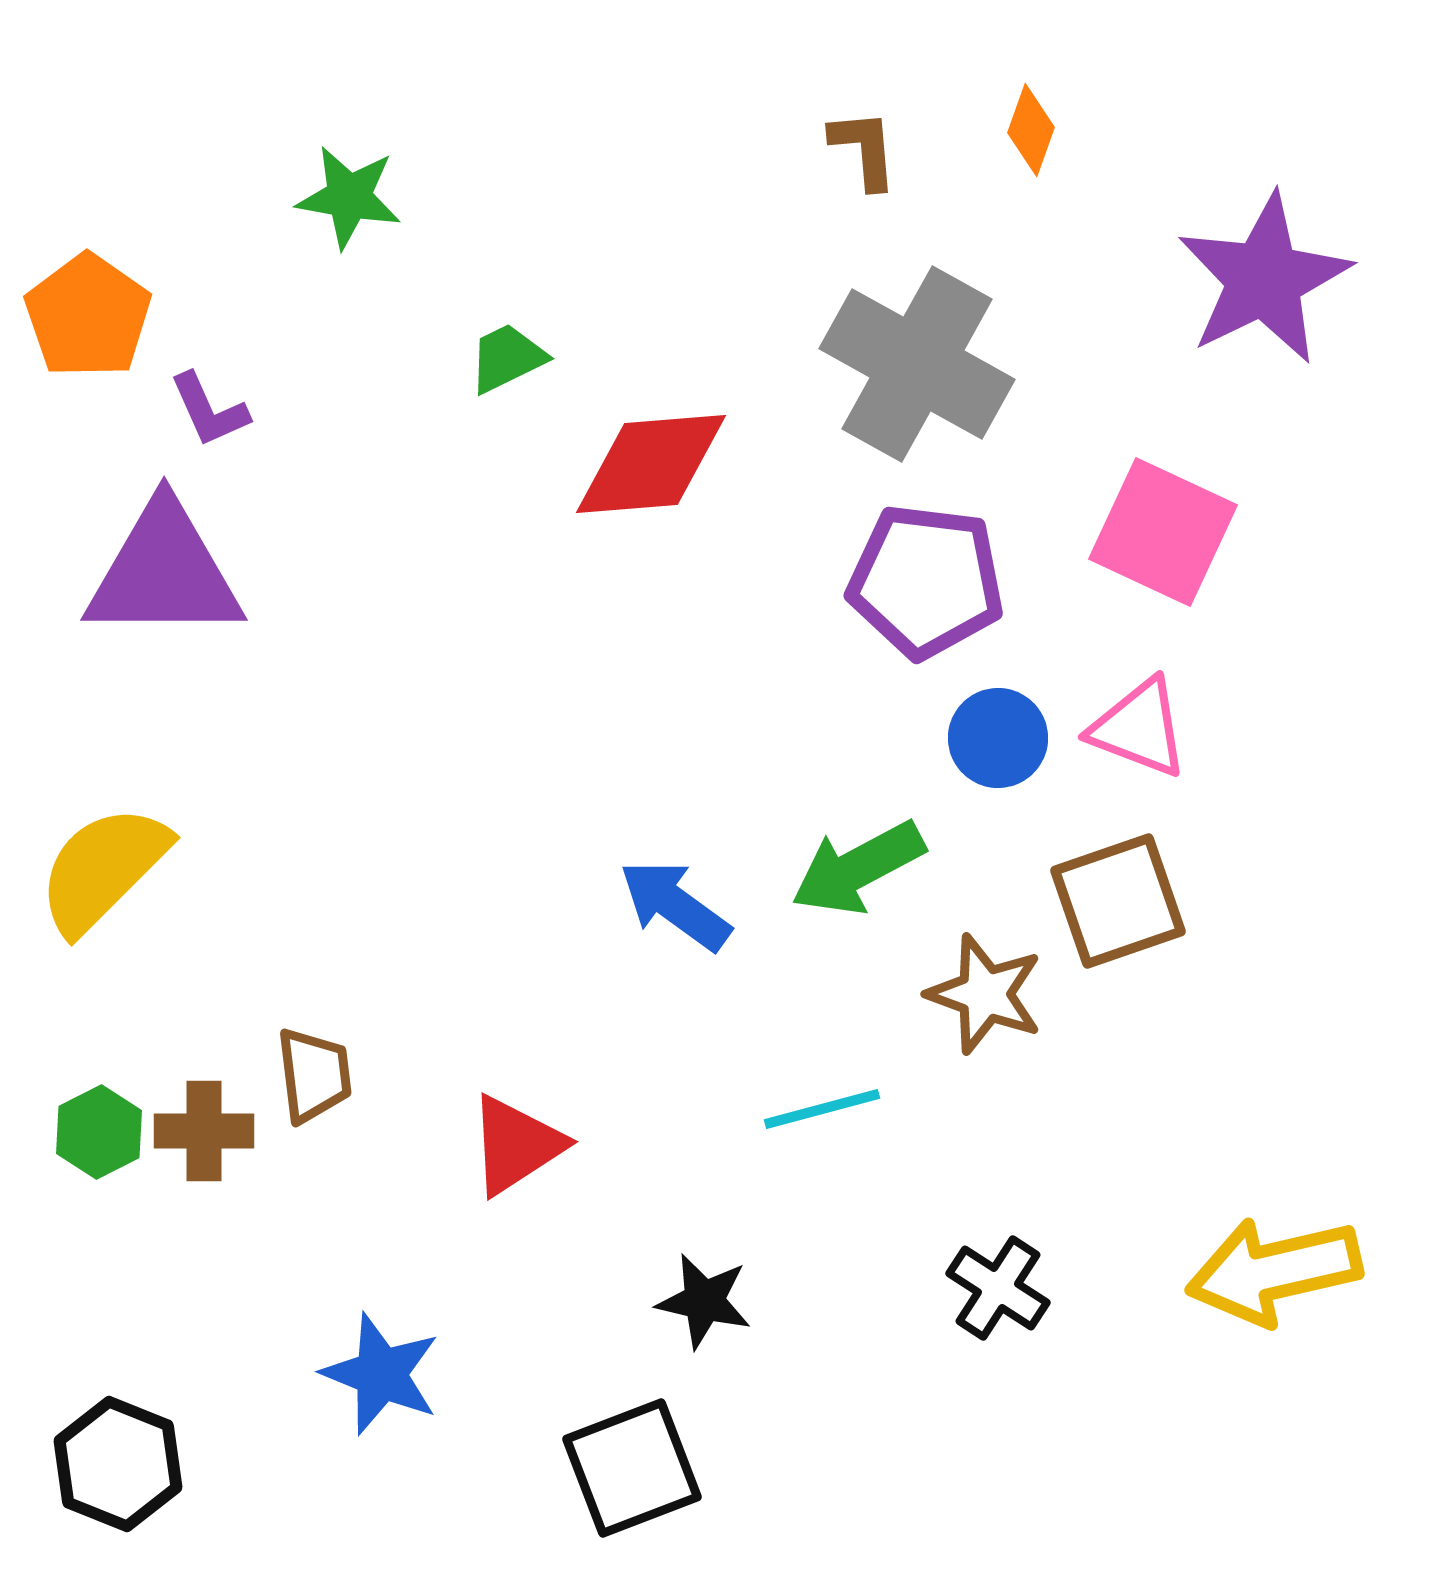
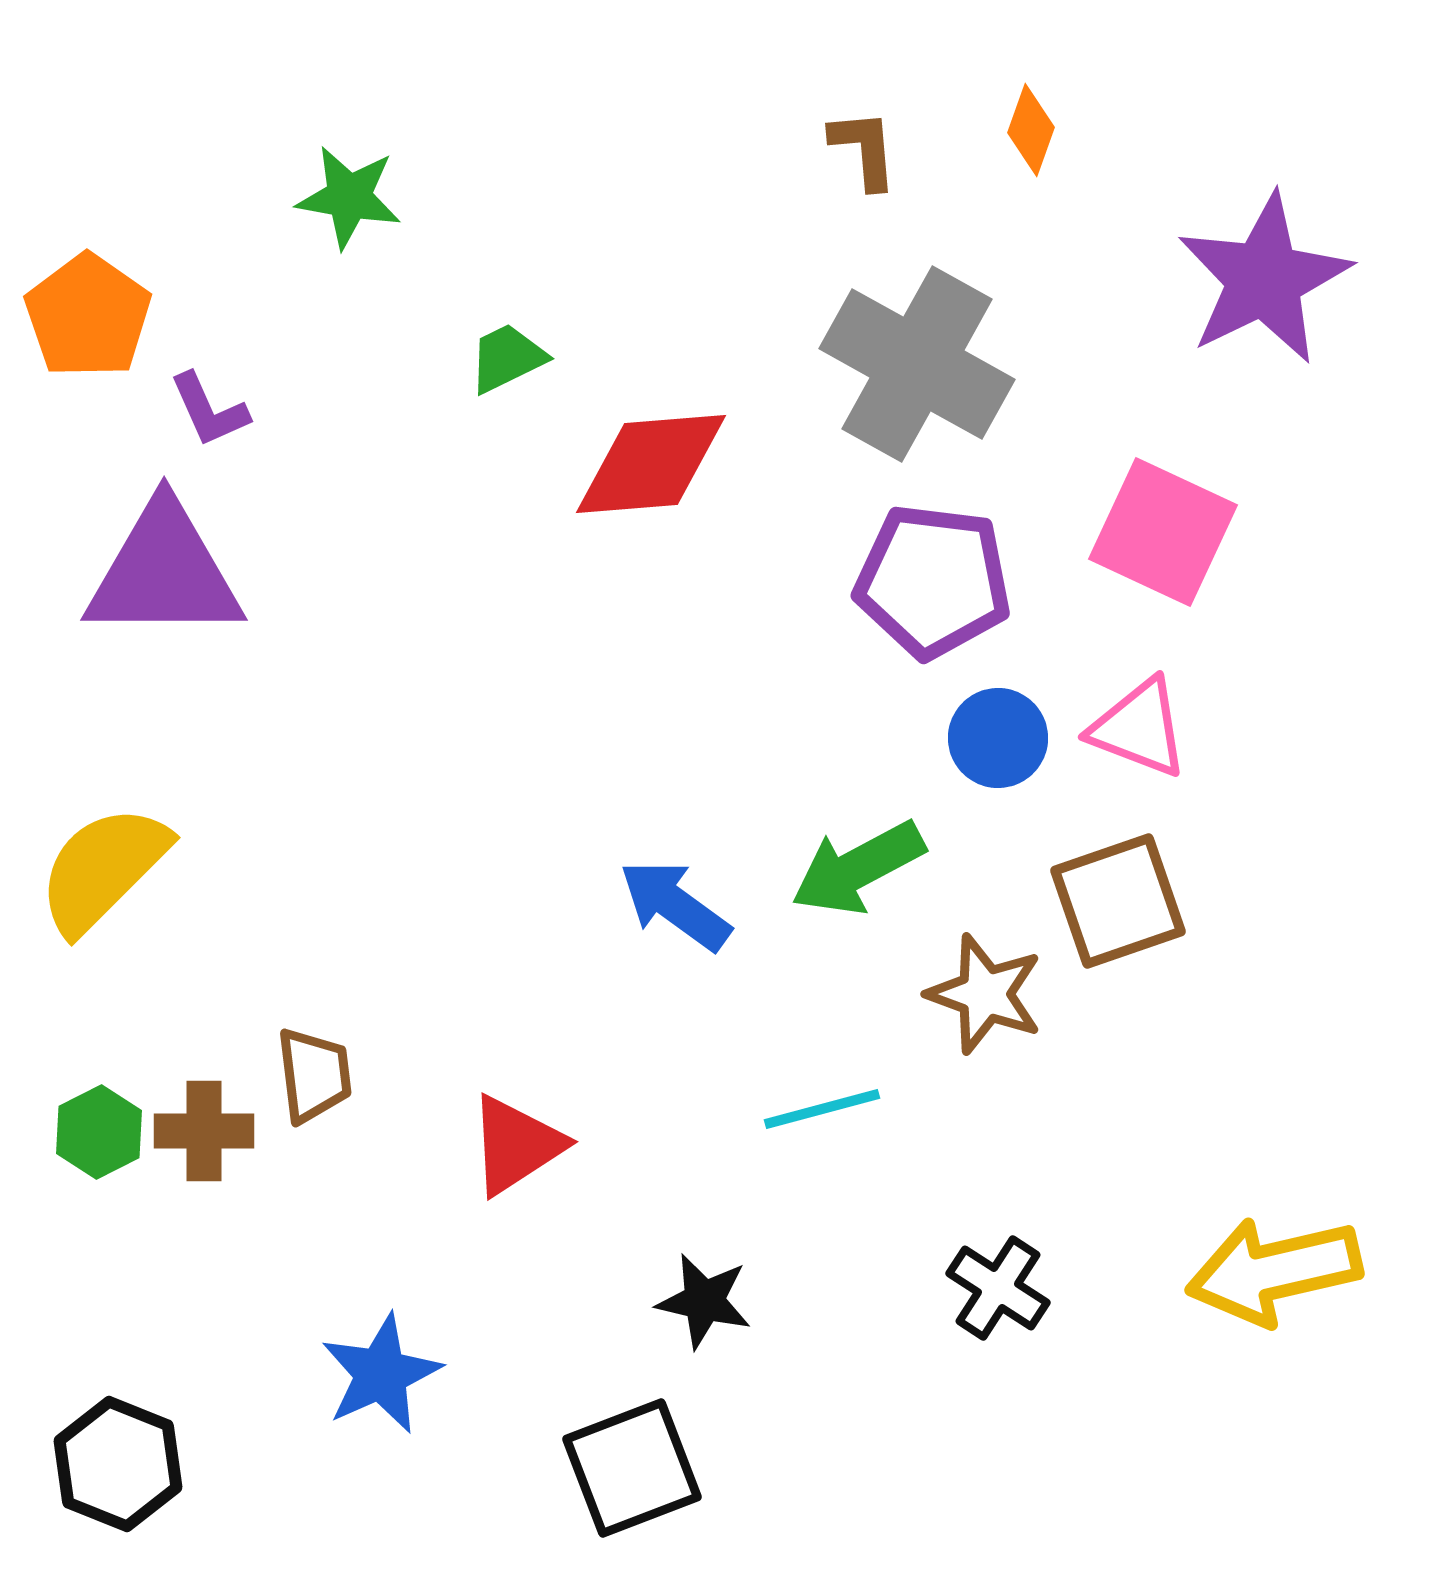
purple pentagon: moved 7 px right
blue star: rotated 26 degrees clockwise
